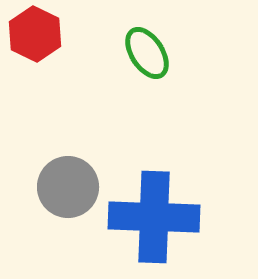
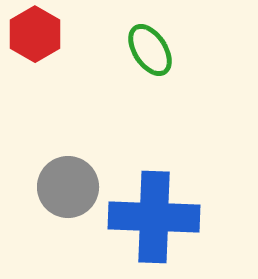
red hexagon: rotated 4 degrees clockwise
green ellipse: moved 3 px right, 3 px up
